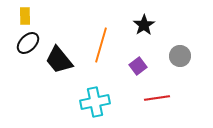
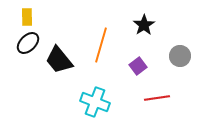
yellow rectangle: moved 2 px right, 1 px down
cyan cross: rotated 32 degrees clockwise
